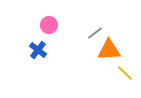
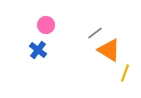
pink circle: moved 3 px left
orange triangle: rotated 35 degrees clockwise
yellow line: rotated 66 degrees clockwise
